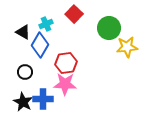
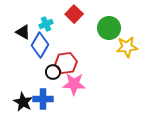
black circle: moved 28 px right
pink star: moved 9 px right
